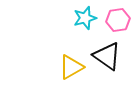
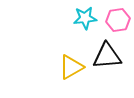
cyan star: rotated 10 degrees clockwise
black triangle: rotated 40 degrees counterclockwise
